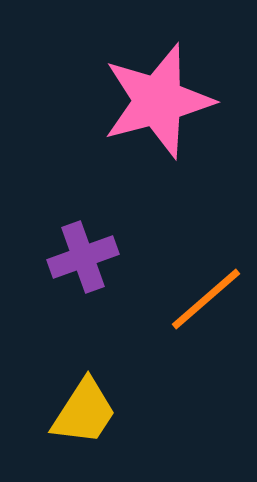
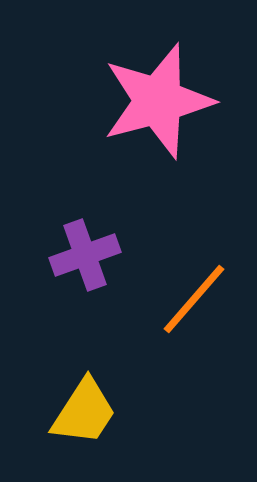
purple cross: moved 2 px right, 2 px up
orange line: moved 12 px left; rotated 8 degrees counterclockwise
